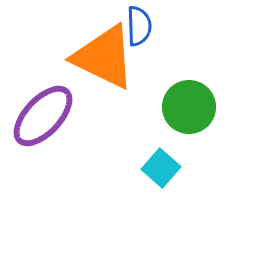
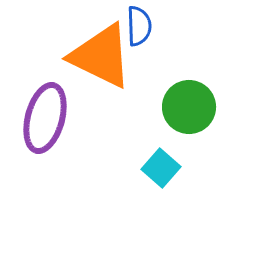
orange triangle: moved 3 px left, 1 px up
purple ellipse: moved 2 px right, 2 px down; rotated 28 degrees counterclockwise
